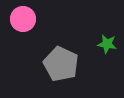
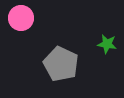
pink circle: moved 2 px left, 1 px up
